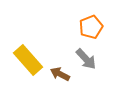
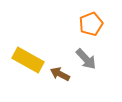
orange pentagon: moved 3 px up
yellow rectangle: rotated 20 degrees counterclockwise
